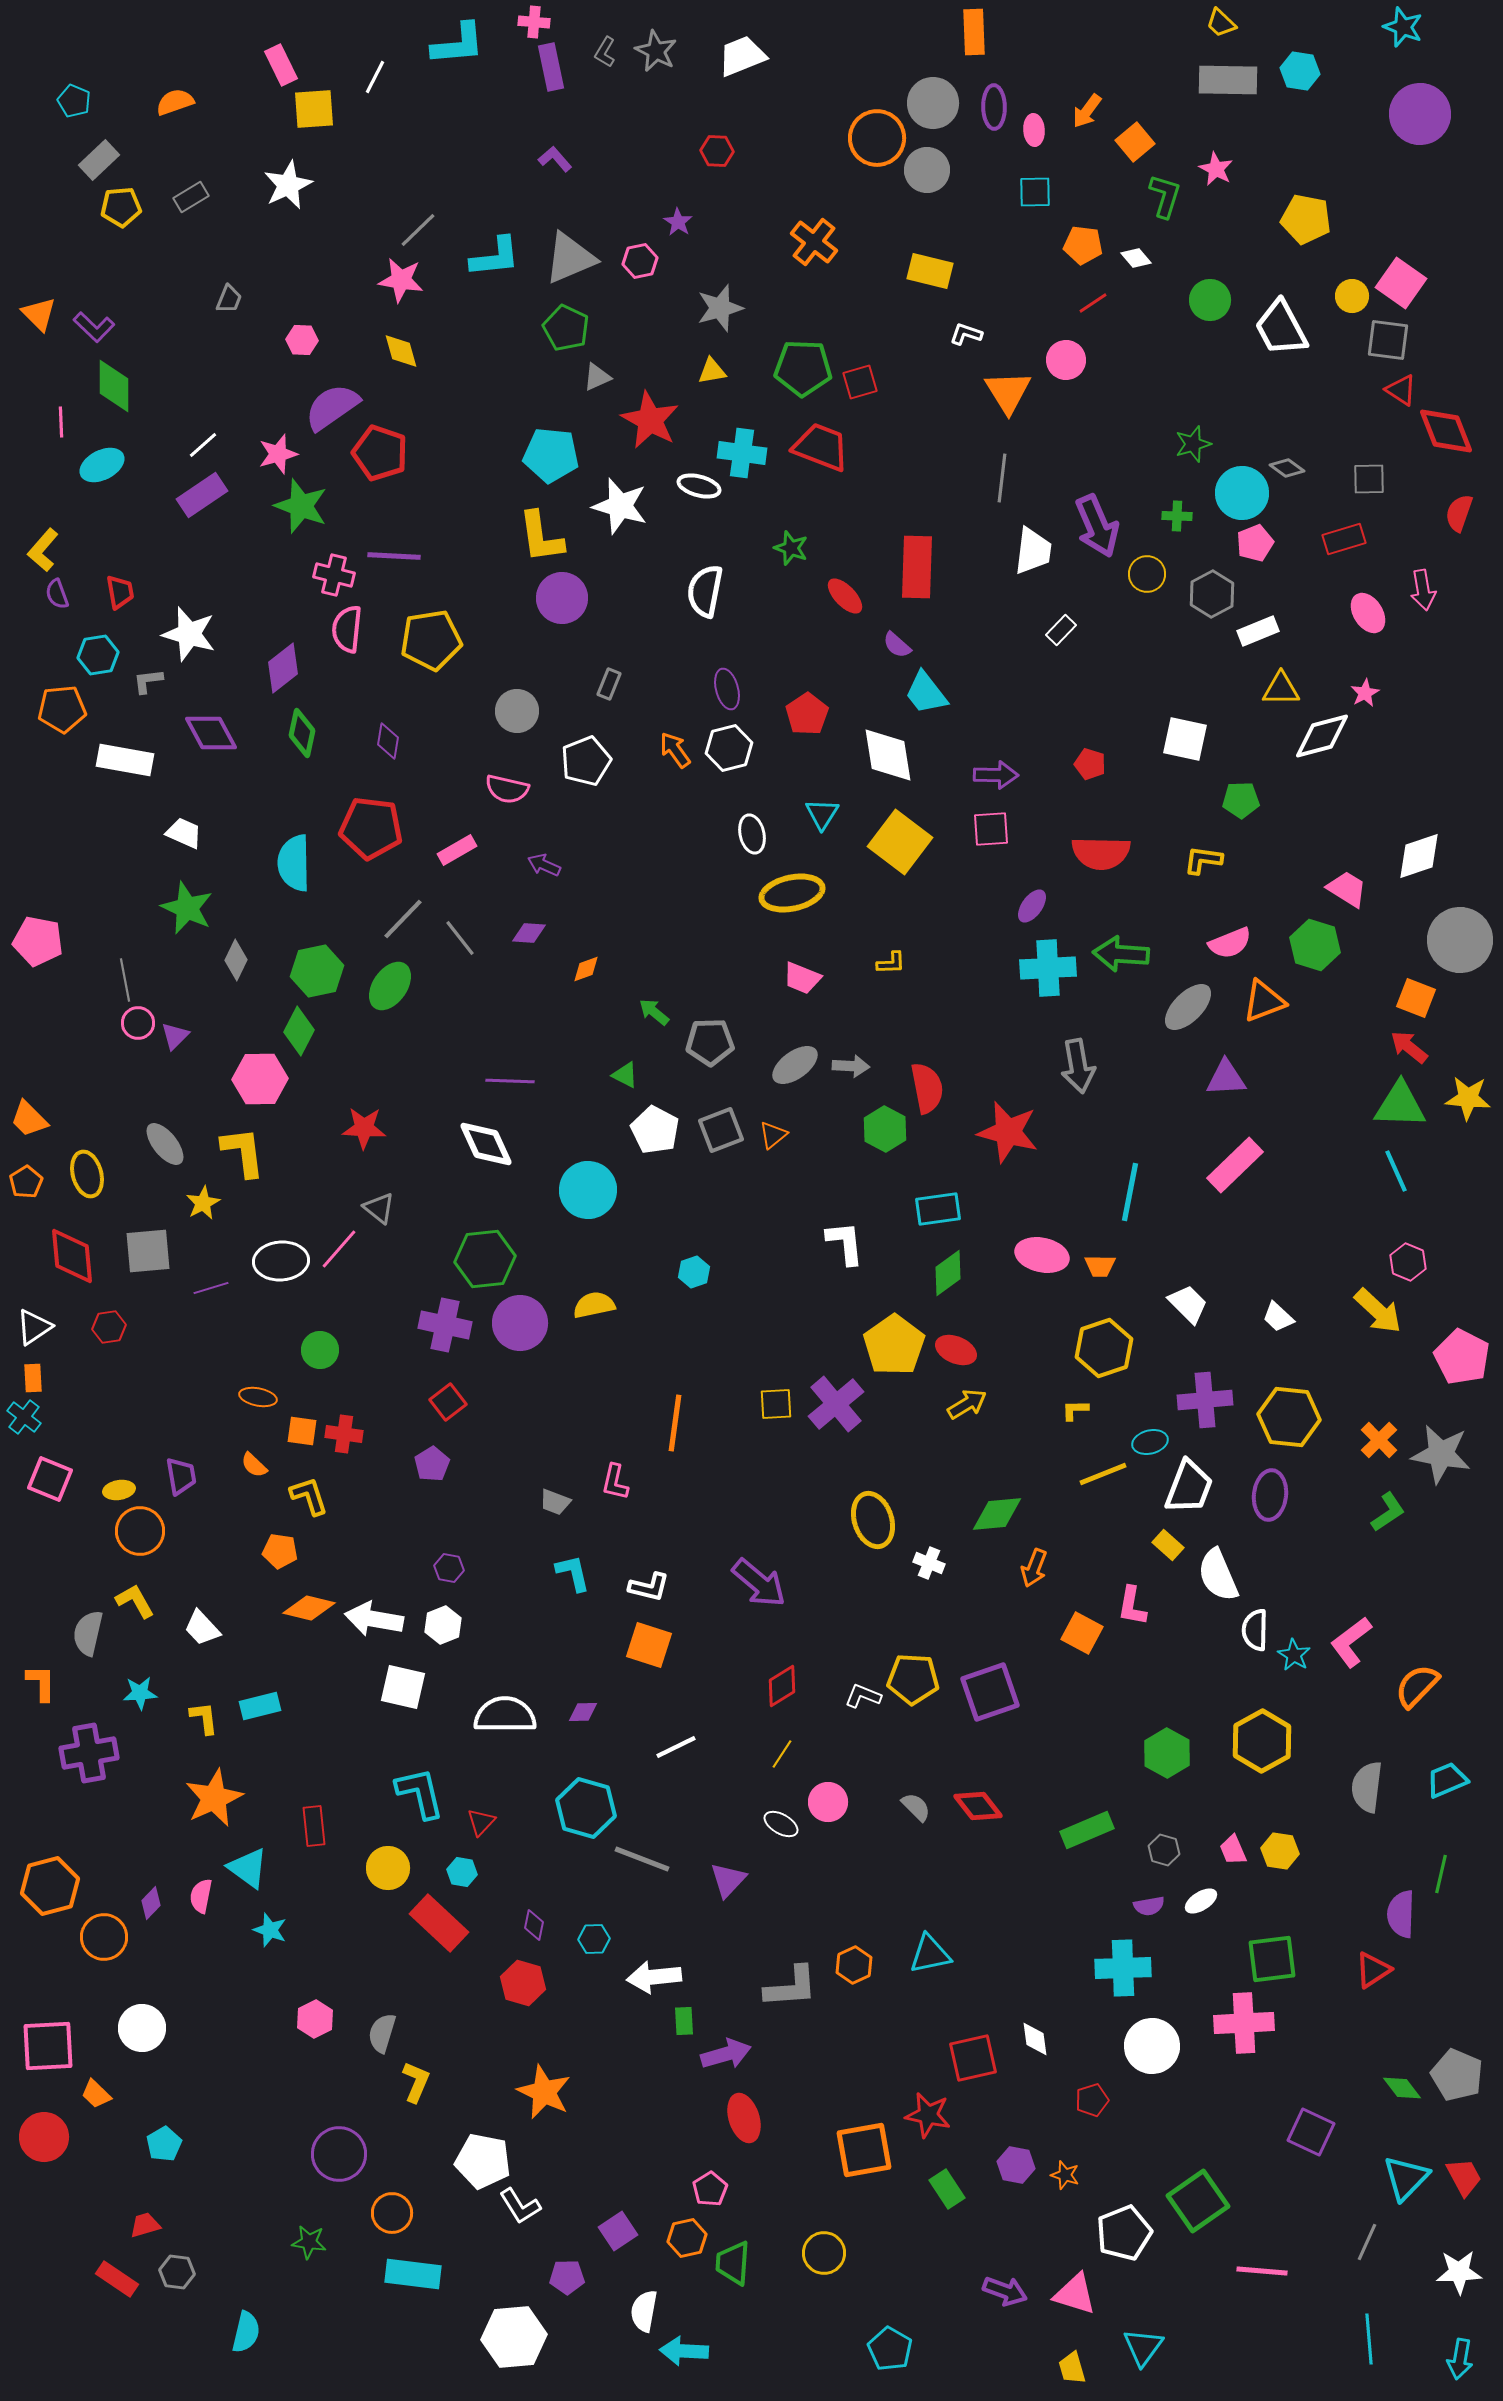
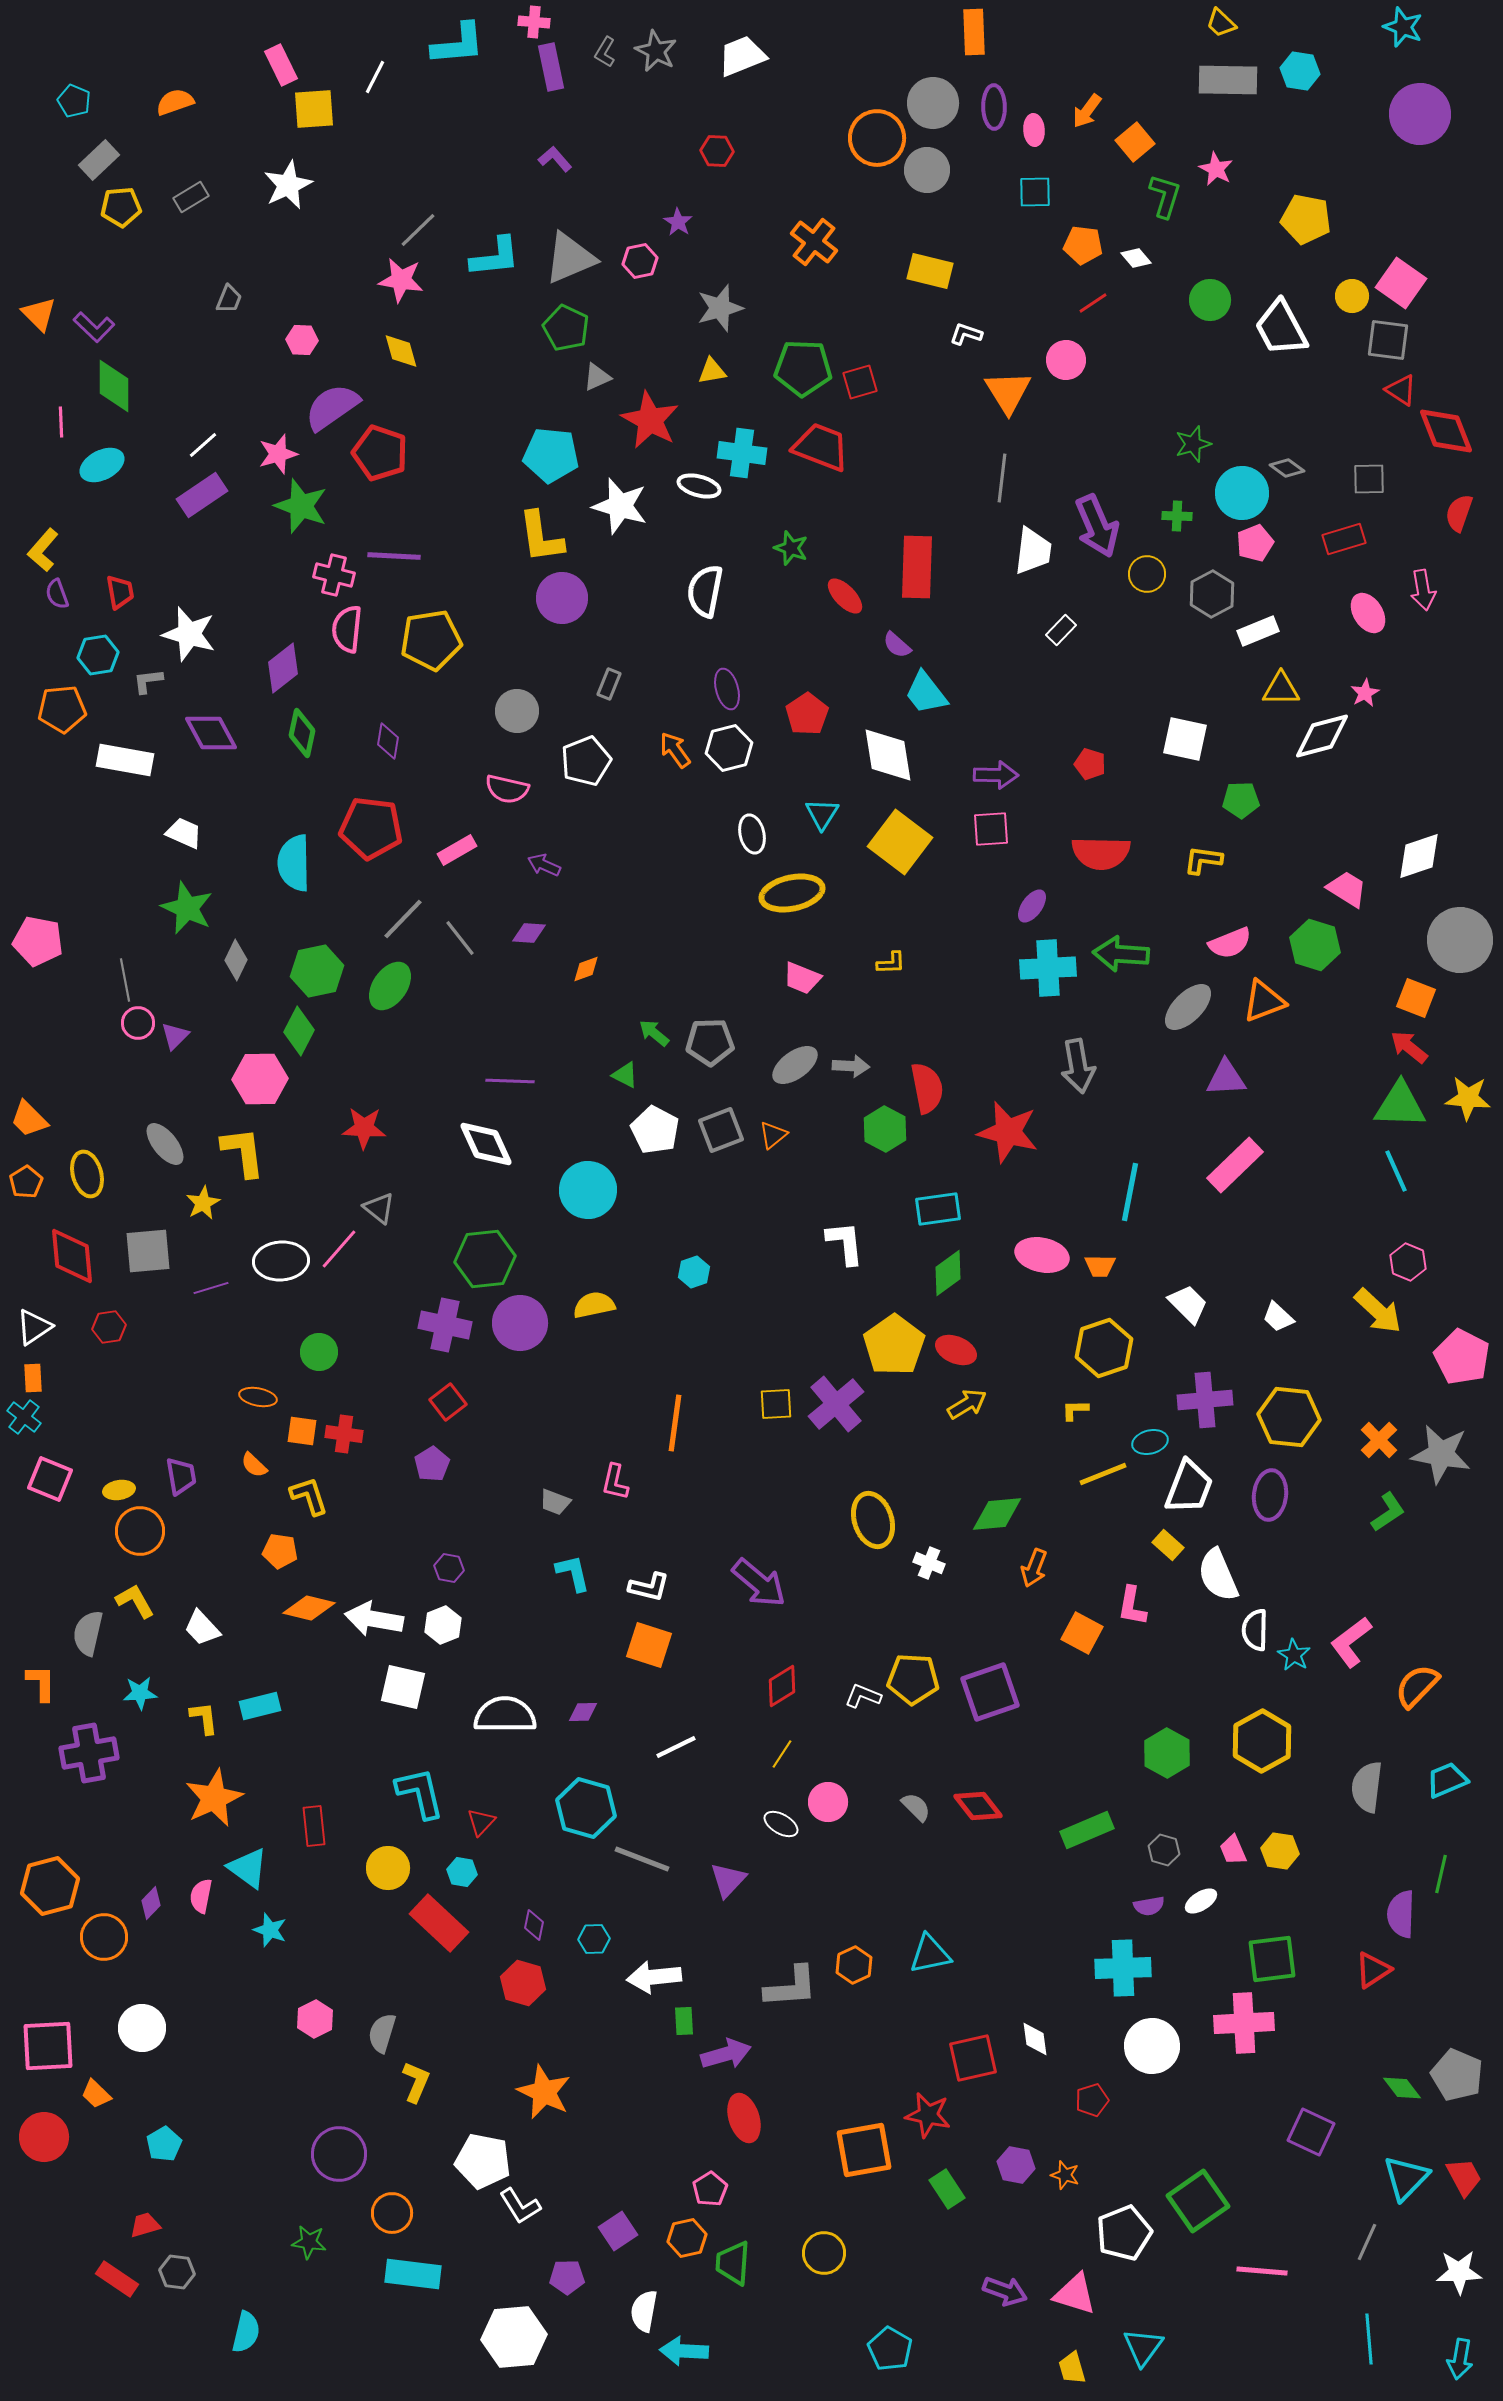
green arrow at (654, 1012): moved 21 px down
green circle at (320, 1350): moved 1 px left, 2 px down
